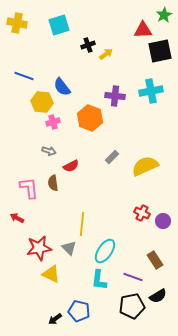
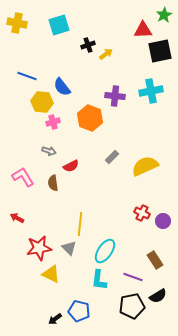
blue line: moved 3 px right
pink L-shape: moved 6 px left, 11 px up; rotated 25 degrees counterclockwise
yellow line: moved 2 px left
